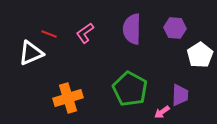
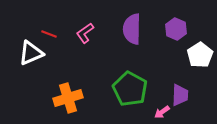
purple hexagon: moved 1 px right, 1 px down; rotated 20 degrees clockwise
